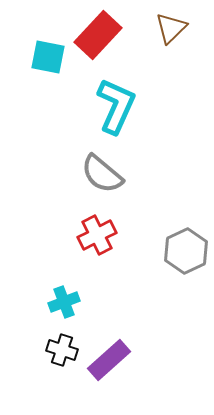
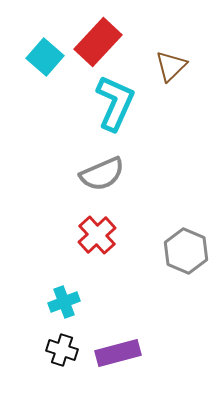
brown triangle: moved 38 px down
red rectangle: moved 7 px down
cyan square: moved 3 px left; rotated 30 degrees clockwise
cyan L-shape: moved 1 px left, 3 px up
gray semicircle: rotated 63 degrees counterclockwise
red cross: rotated 15 degrees counterclockwise
gray hexagon: rotated 12 degrees counterclockwise
purple rectangle: moved 9 px right, 7 px up; rotated 27 degrees clockwise
